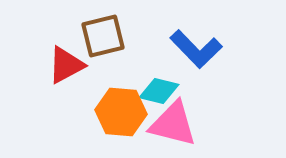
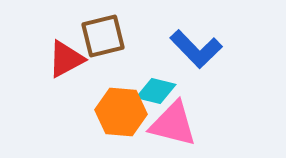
red triangle: moved 6 px up
cyan diamond: moved 3 px left
